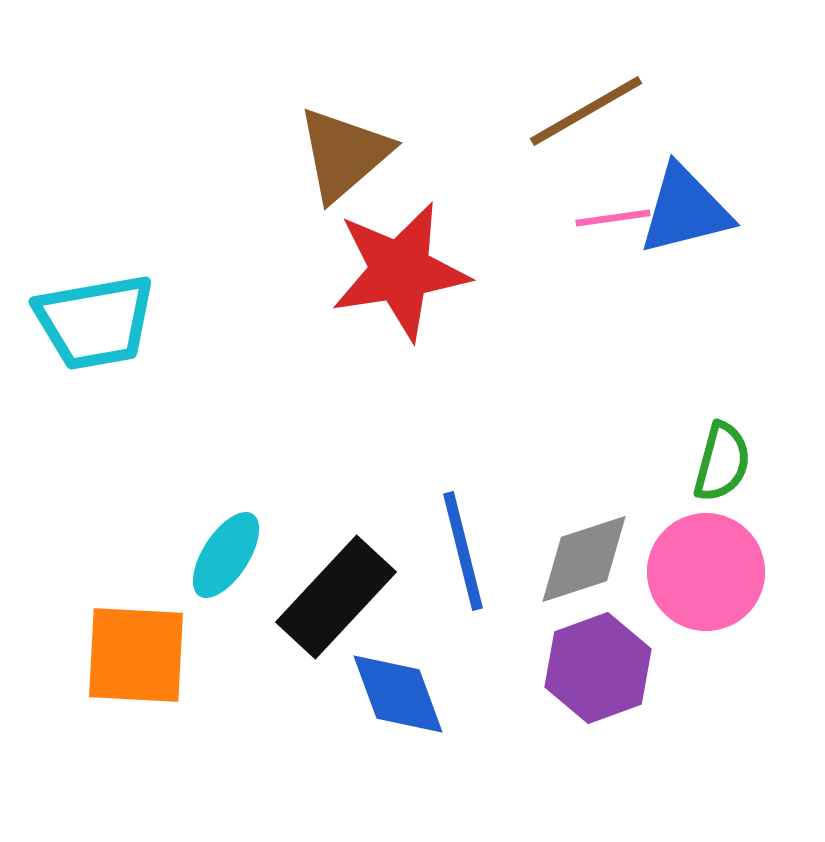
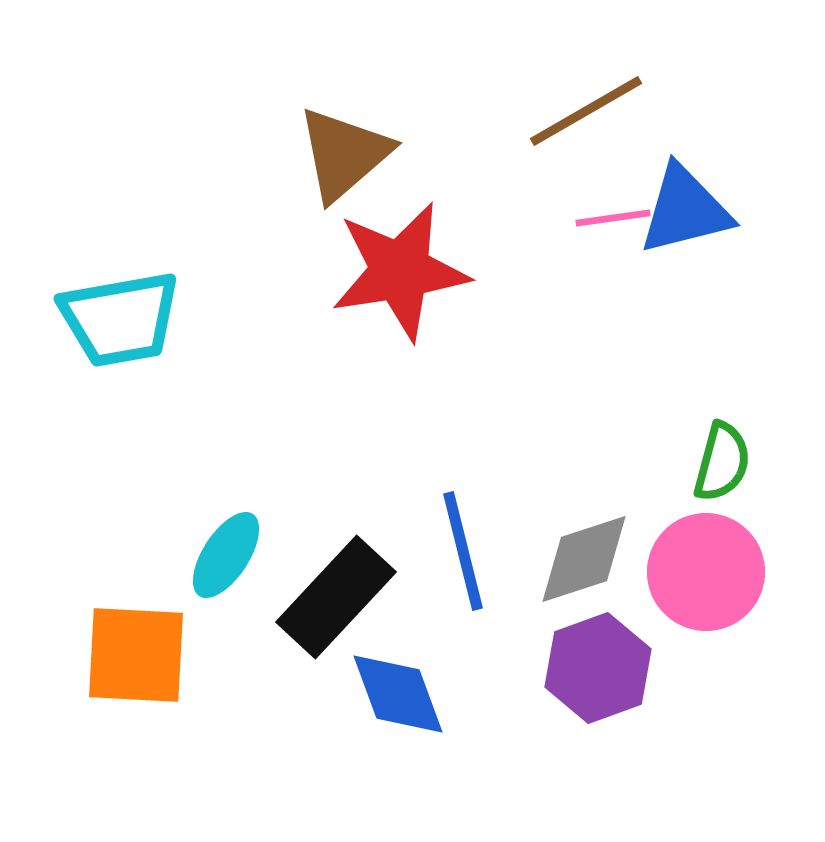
cyan trapezoid: moved 25 px right, 3 px up
